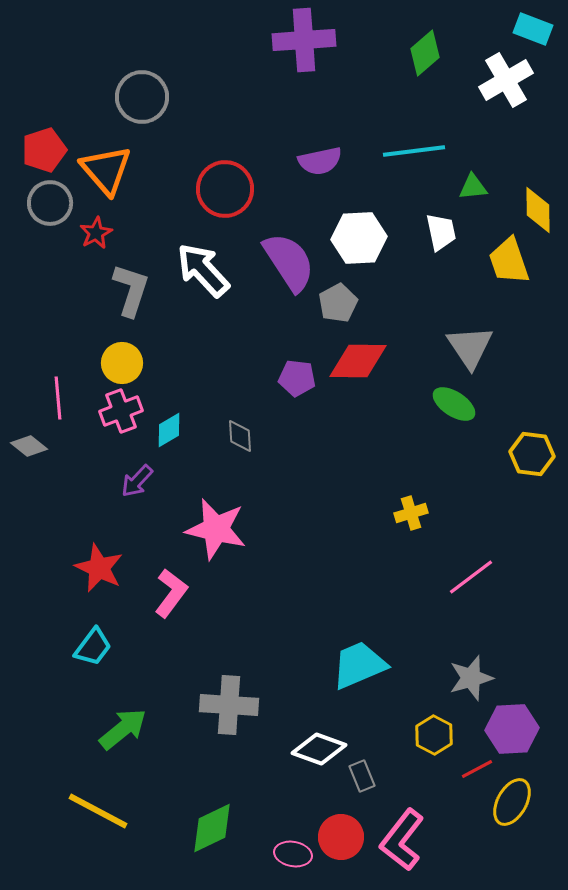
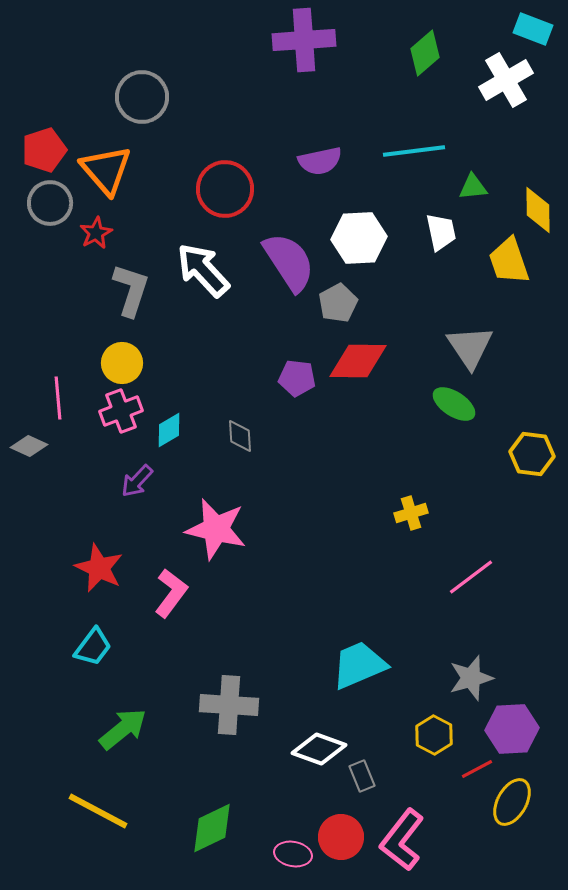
gray diamond at (29, 446): rotated 15 degrees counterclockwise
